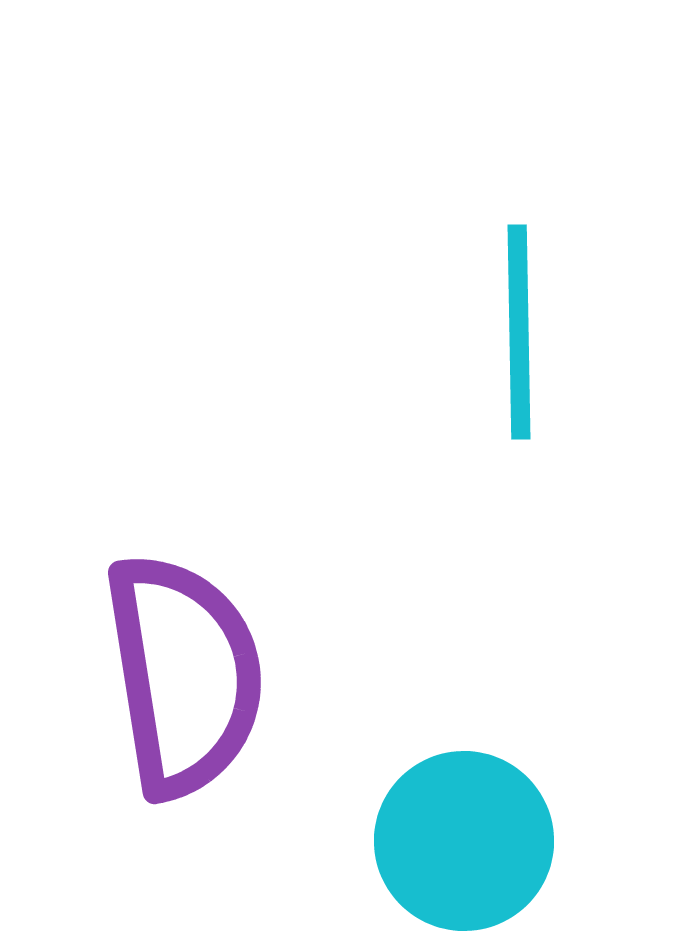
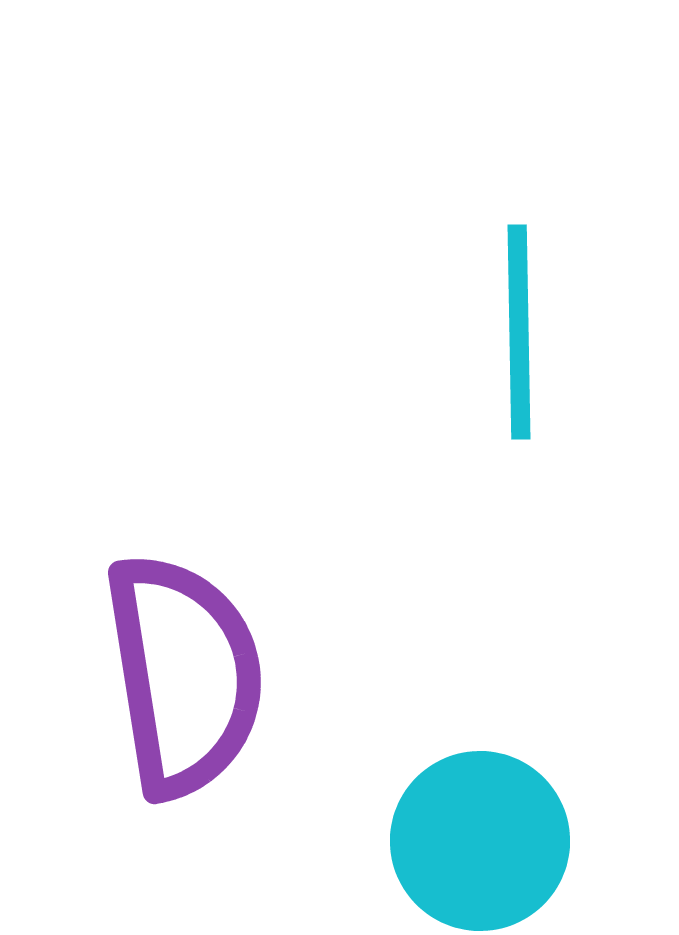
cyan circle: moved 16 px right
